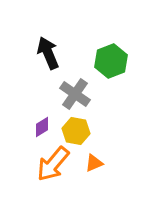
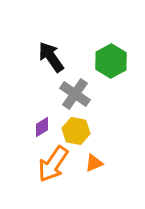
black arrow: moved 3 px right, 4 px down; rotated 12 degrees counterclockwise
green hexagon: rotated 8 degrees counterclockwise
orange arrow: rotated 6 degrees counterclockwise
